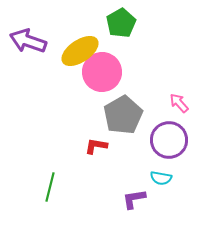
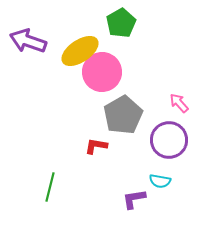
cyan semicircle: moved 1 px left, 3 px down
